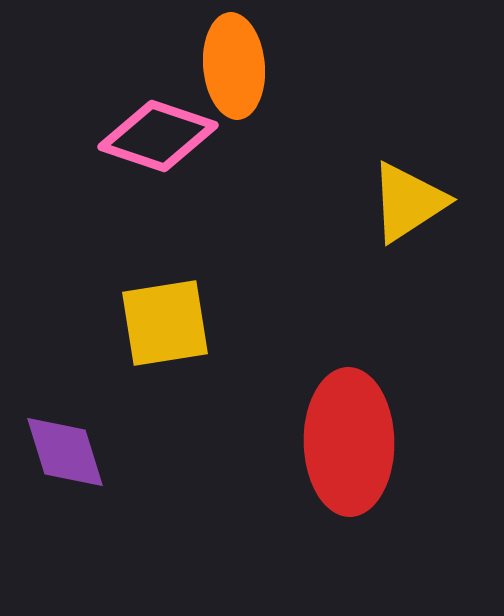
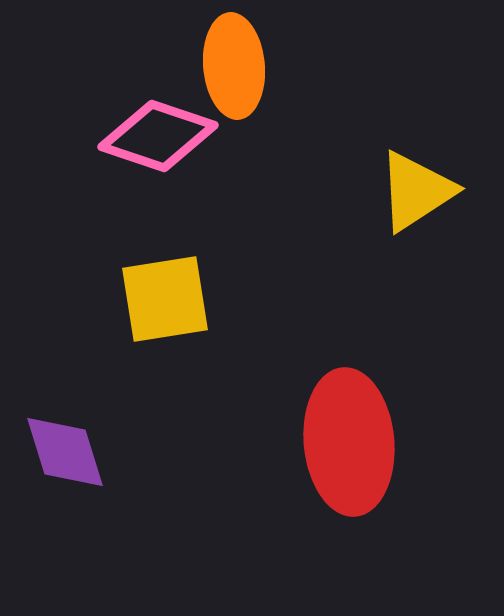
yellow triangle: moved 8 px right, 11 px up
yellow square: moved 24 px up
red ellipse: rotated 4 degrees counterclockwise
